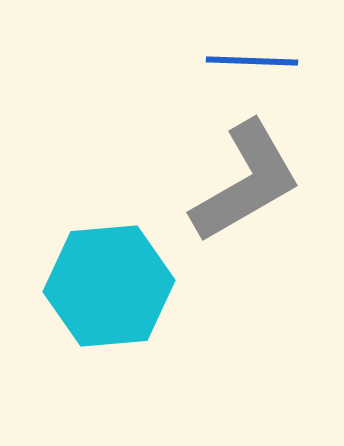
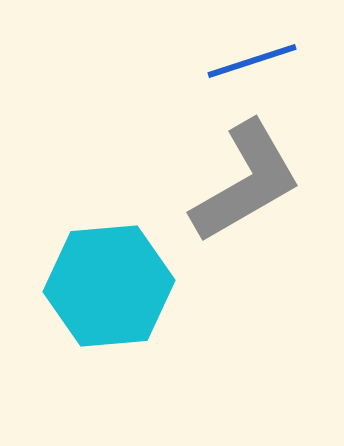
blue line: rotated 20 degrees counterclockwise
